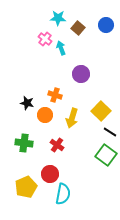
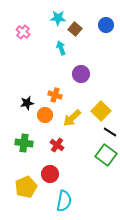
brown square: moved 3 px left, 1 px down
pink cross: moved 22 px left, 7 px up
black star: rotated 24 degrees counterclockwise
yellow arrow: rotated 30 degrees clockwise
cyan semicircle: moved 1 px right, 7 px down
